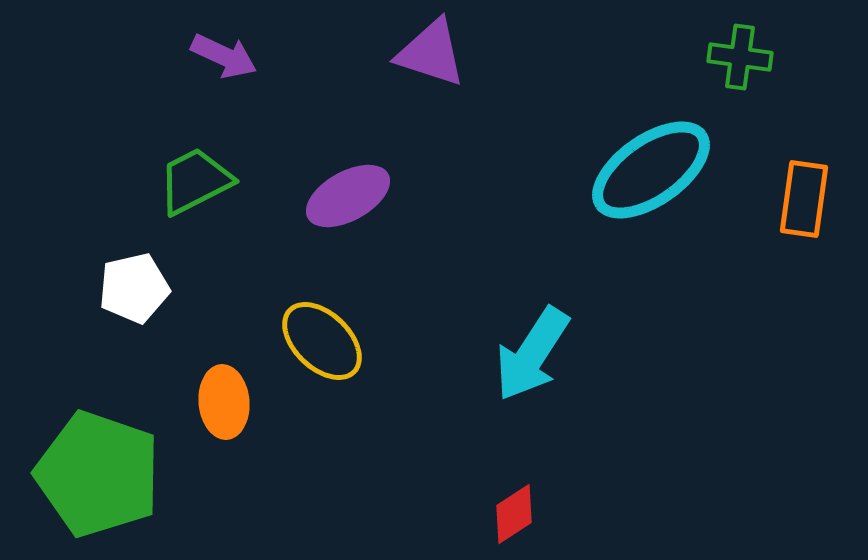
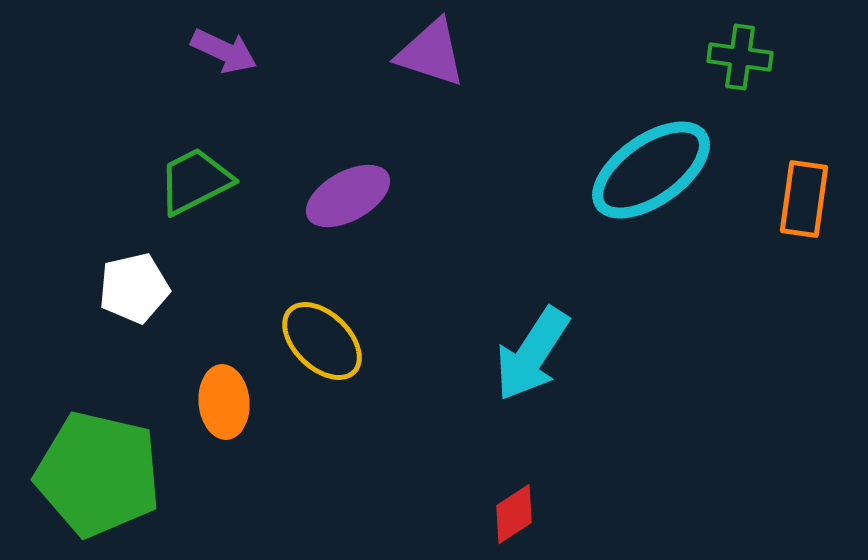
purple arrow: moved 5 px up
green pentagon: rotated 6 degrees counterclockwise
